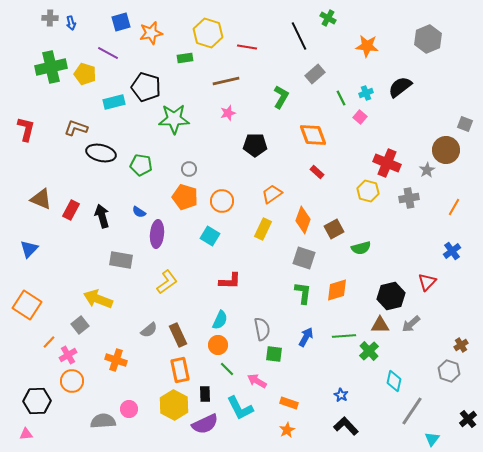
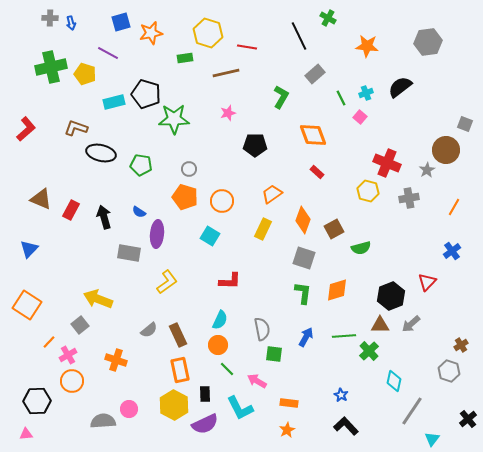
gray hexagon at (428, 39): moved 3 px down; rotated 16 degrees clockwise
brown line at (226, 81): moved 8 px up
black pentagon at (146, 87): moved 7 px down
red L-shape at (26, 129): rotated 35 degrees clockwise
black arrow at (102, 216): moved 2 px right, 1 px down
gray rectangle at (121, 260): moved 8 px right, 7 px up
black hexagon at (391, 296): rotated 8 degrees counterclockwise
orange rectangle at (289, 403): rotated 12 degrees counterclockwise
